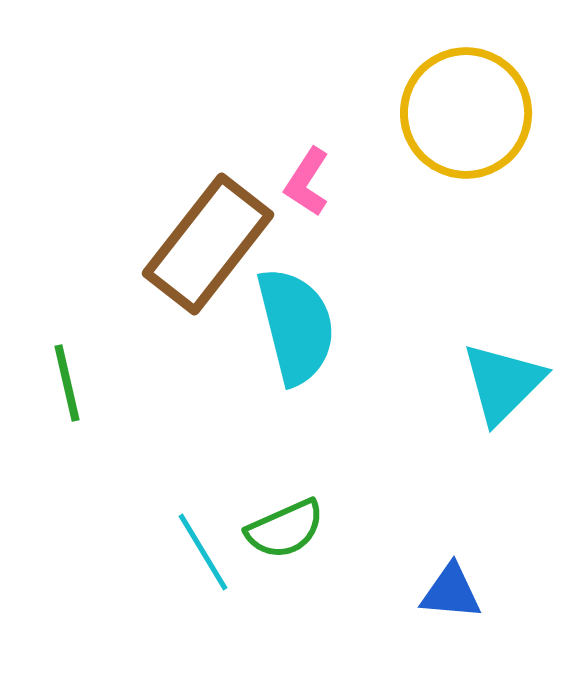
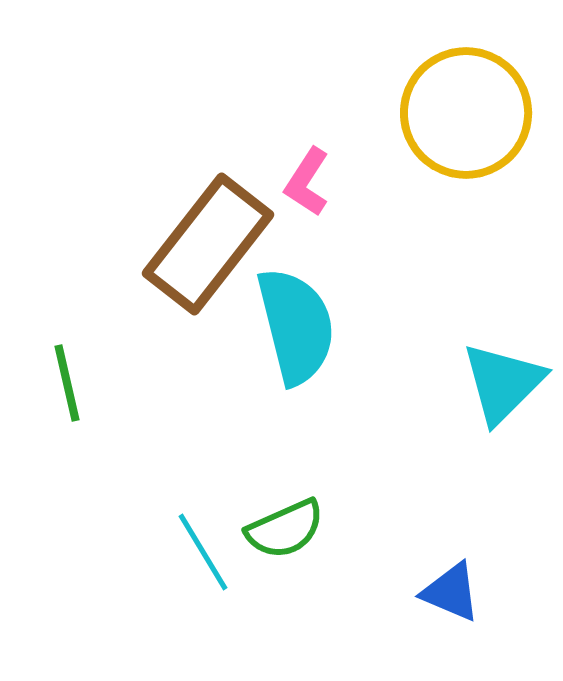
blue triangle: rotated 18 degrees clockwise
